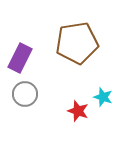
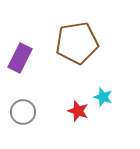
gray circle: moved 2 px left, 18 px down
